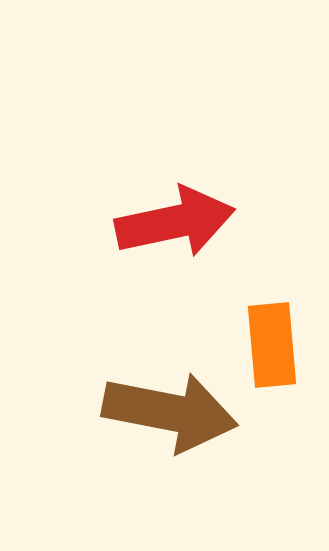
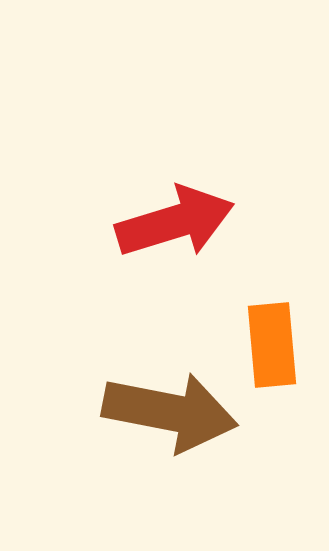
red arrow: rotated 5 degrees counterclockwise
